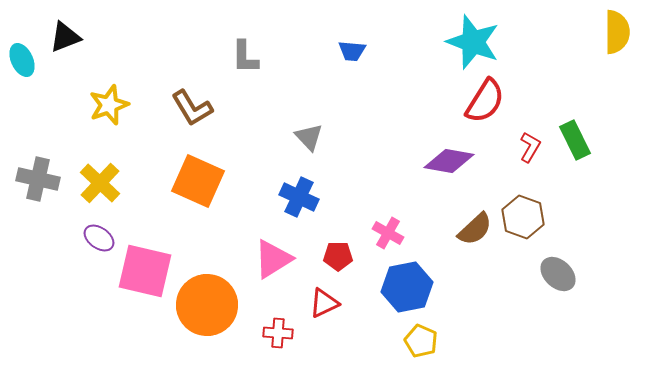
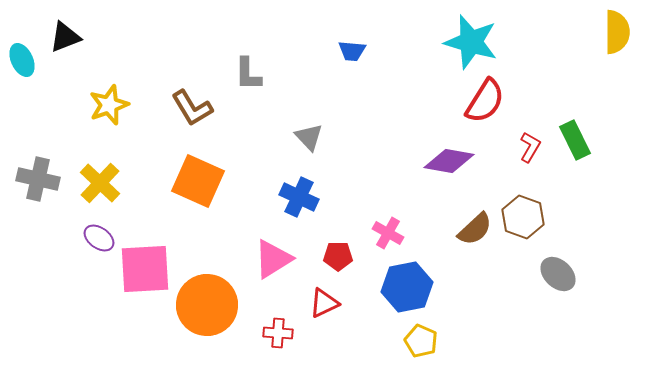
cyan star: moved 2 px left; rotated 4 degrees counterclockwise
gray L-shape: moved 3 px right, 17 px down
pink square: moved 2 px up; rotated 16 degrees counterclockwise
